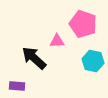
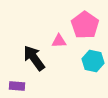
pink pentagon: moved 2 px right, 1 px down; rotated 16 degrees clockwise
pink triangle: moved 2 px right
black arrow: rotated 12 degrees clockwise
